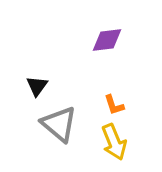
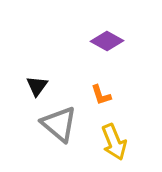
purple diamond: moved 1 px down; rotated 36 degrees clockwise
orange L-shape: moved 13 px left, 10 px up
